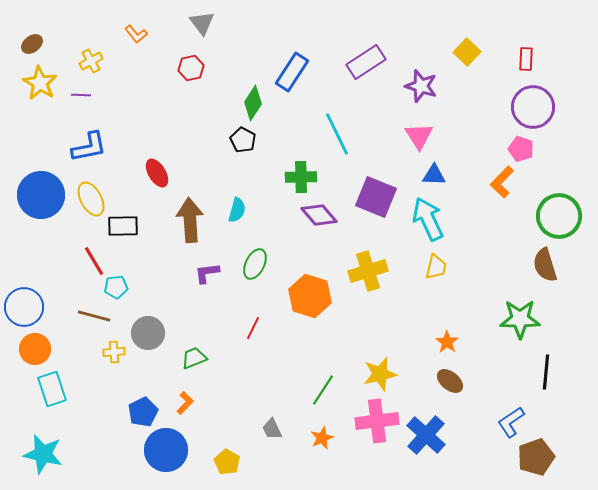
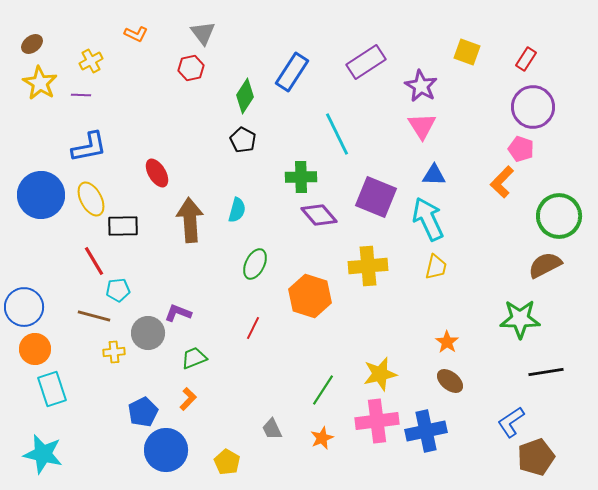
gray triangle at (202, 23): moved 1 px right, 10 px down
orange L-shape at (136, 34): rotated 25 degrees counterclockwise
yellow square at (467, 52): rotated 24 degrees counterclockwise
red rectangle at (526, 59): rotated 30 degrees clockwise
purple star at (421, 86): rotated 12 degrees clockwise
green diamond at (253, 103): moved 8 px left, 7 px up
pink triangle at (419, 136): moved 3 px right, 10 px up
brown semicircle at (545, 265): rotated 80 degrees clockwise
yellow cross at (368, 271): moved 5 px up; rotated 12 degrees clockwise
purple L-shape at (207, 273): moved 29 px left, 40 px down; rotated 28 degrees clockwise
cyan pentagon at (116, 287): moved 2 px right, 3 px down
black line at (546, 372): rotated 76 degrees clockwise
orange L-shape at (185, 403): moved 3 px right, 4 px up
blue cross at (426, 435): moved 4 px up; rotated 36 degrees clockwise
